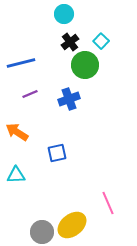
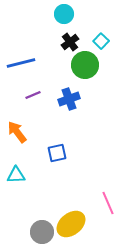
purple line: moved 3 px right, 1 px down
orange arrow: rotated 20 degrees clockwise
yellow ellipse: moved 1 px left, 1 px up
